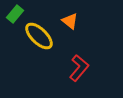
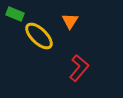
green rectangle: rotated 72 degrees clockwise
orange triangle: rotated 24 degrees clockwise
